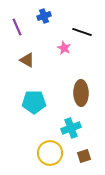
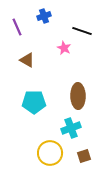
black line: moved 1 px up
brown ellipse: moved 3 px left, 3 px down
